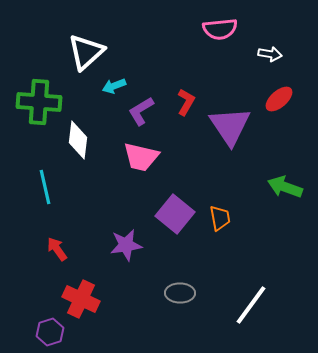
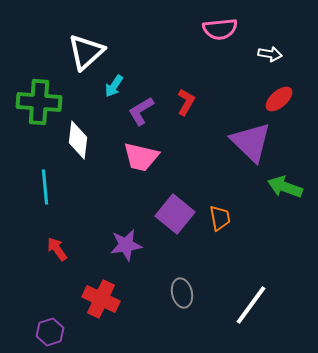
cyan arrow: rotated 35 degrees counterclockwise
purple triangle: moved 21 px right, 16 px down; rotated 12 degrees counterclockwise
cyan line: rotated 8 degrees clockwise
gray ellipse: moved 2 px right; rotated 76 degrees clockwise
red cross: moved 20 px right
